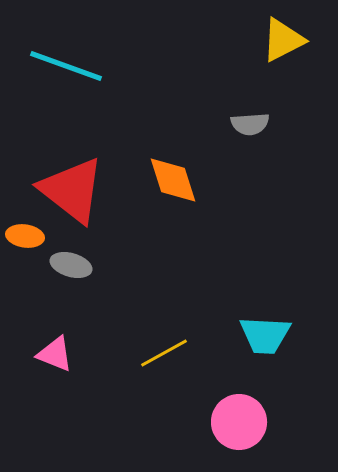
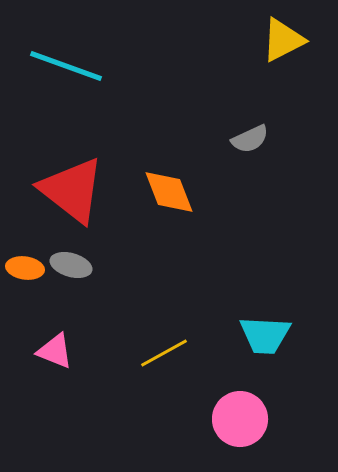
gray semicircle: moved 15 px down; rotated 21 degrees counterclockwise
orange diamond: moved 4 px left, 12 px down; rotated 4 degrees counterclockwise
orange ellipse: moved 32 px down
pink triangle: moved 3 px up
pink circle: moved 1 px right, 3 px up
